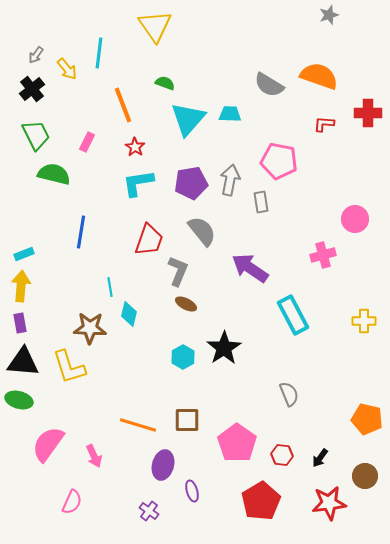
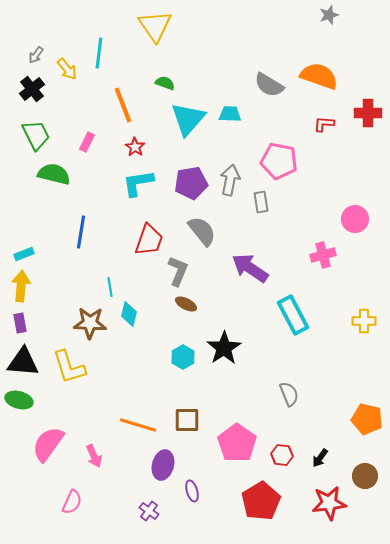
brown star at (90, 328): moved 5 px up
